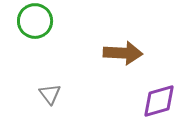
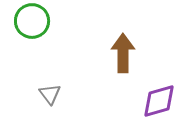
green circle: moved 3 px left
brown arrow: rotated 93 degrees counterclockwise
